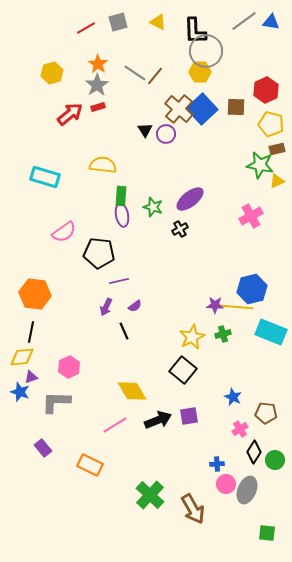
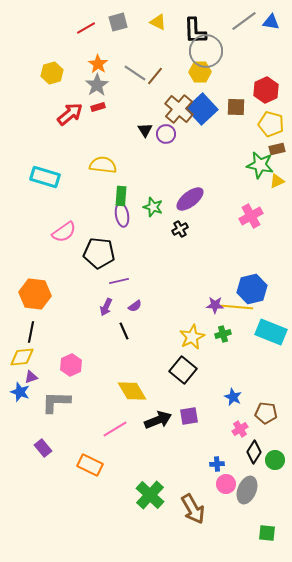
pink hexagon at (69, 367): moved 2 px right, 2 px up
pink line at (115, 425): moved 4 px down
